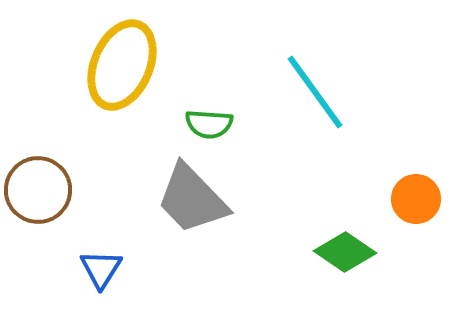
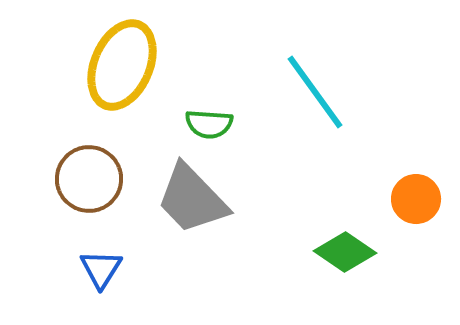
brown circle: moved 51 px right, 11 px up
